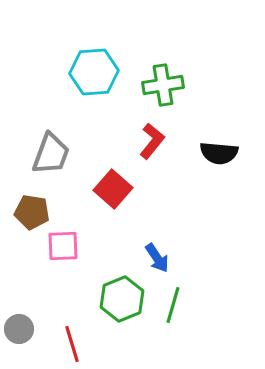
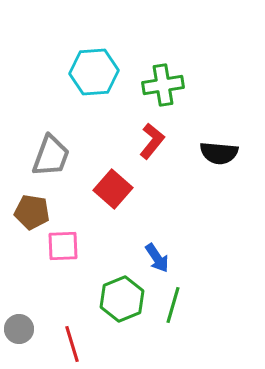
gray trapezoid: moved 2 px down
